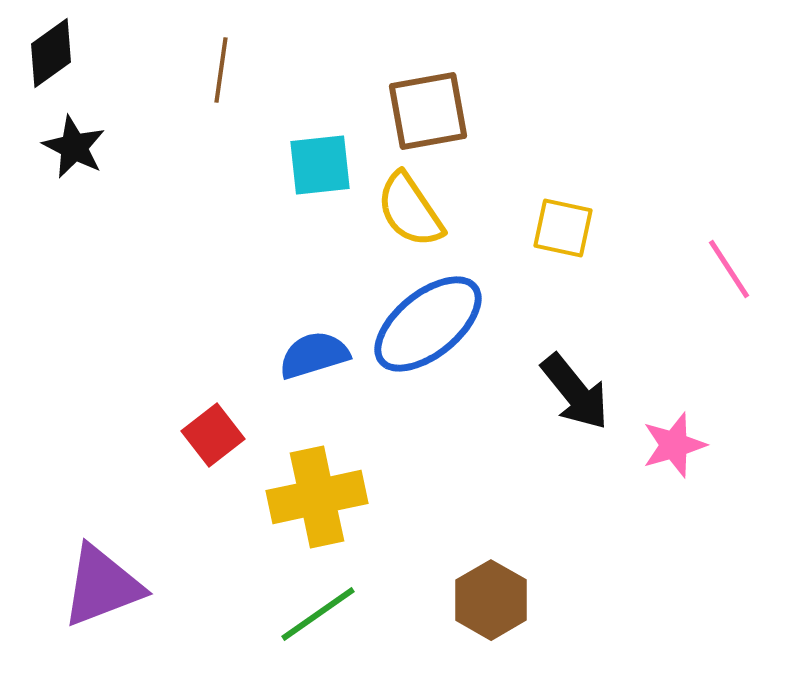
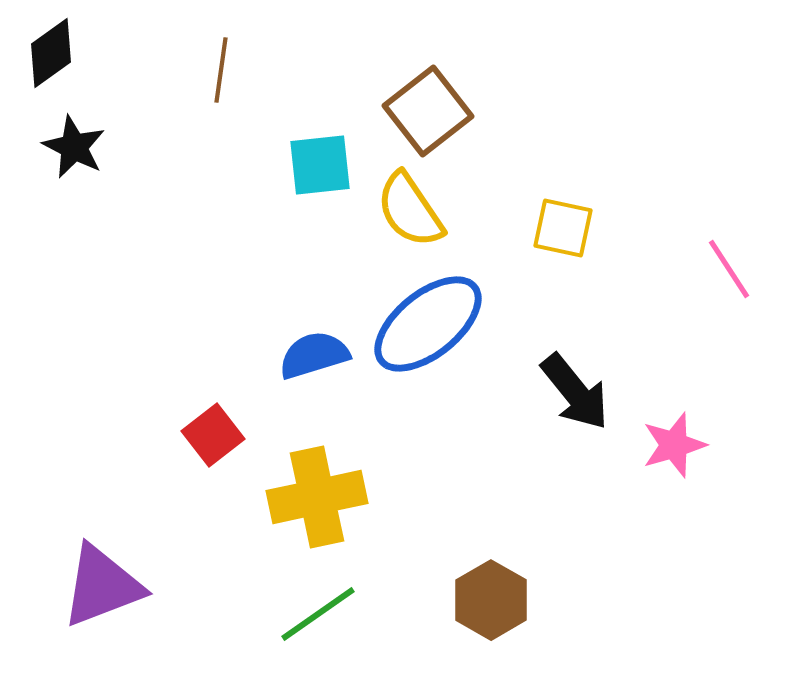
brown square: rotated 28 degrees counterclockwise
